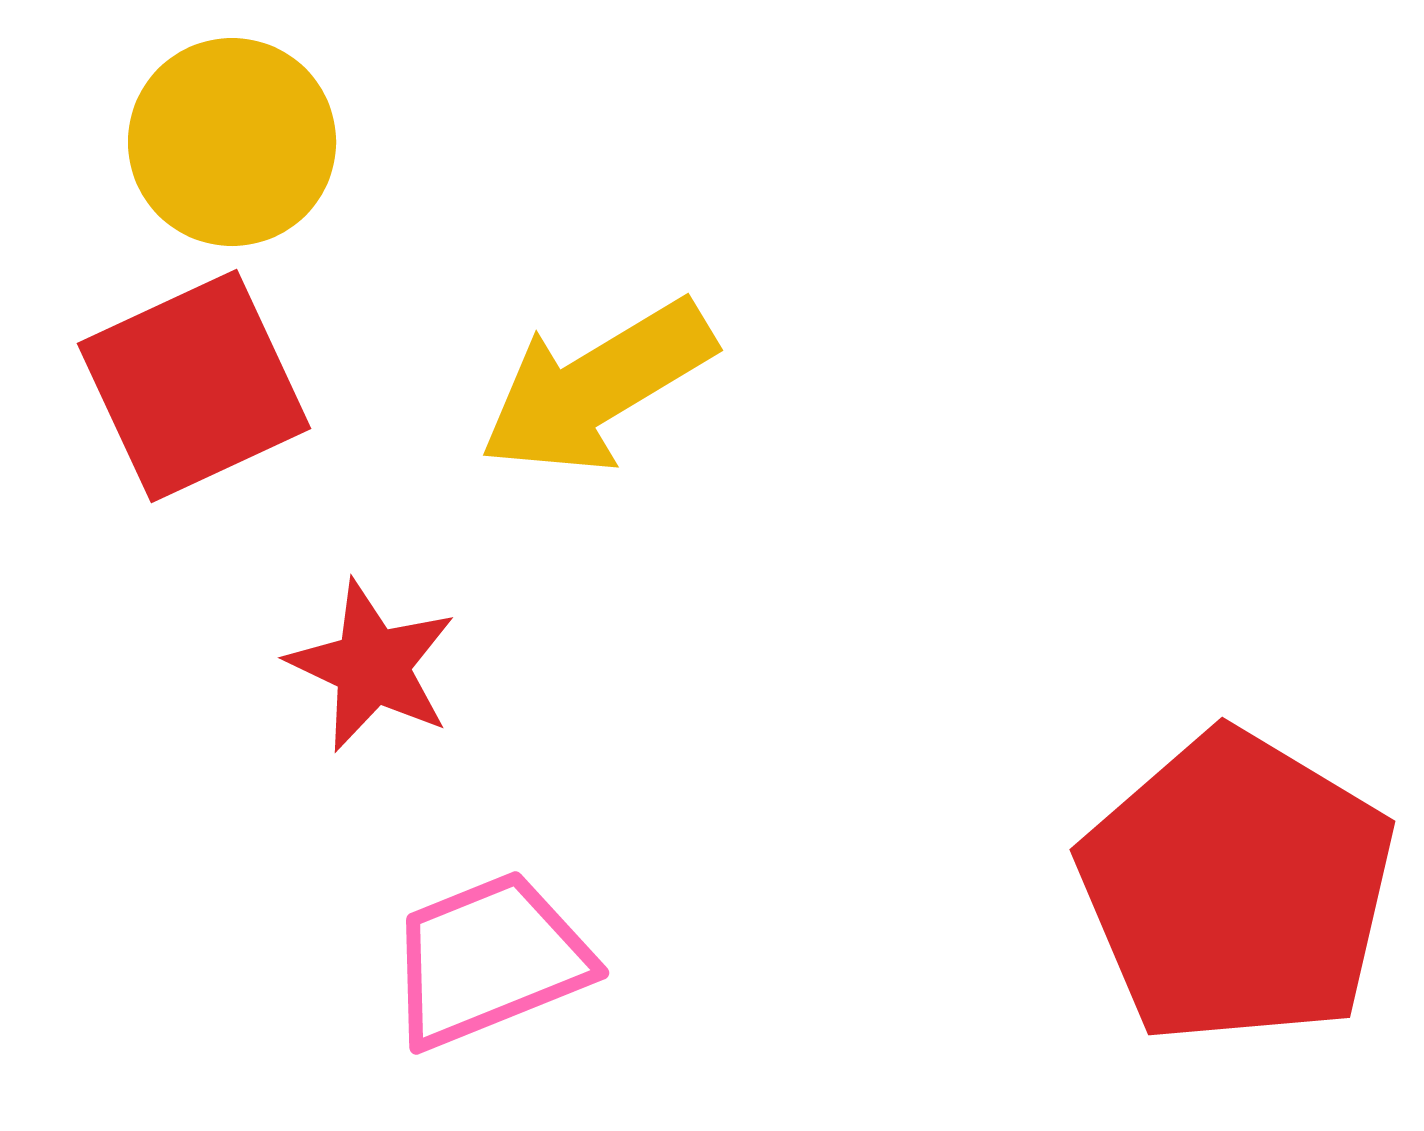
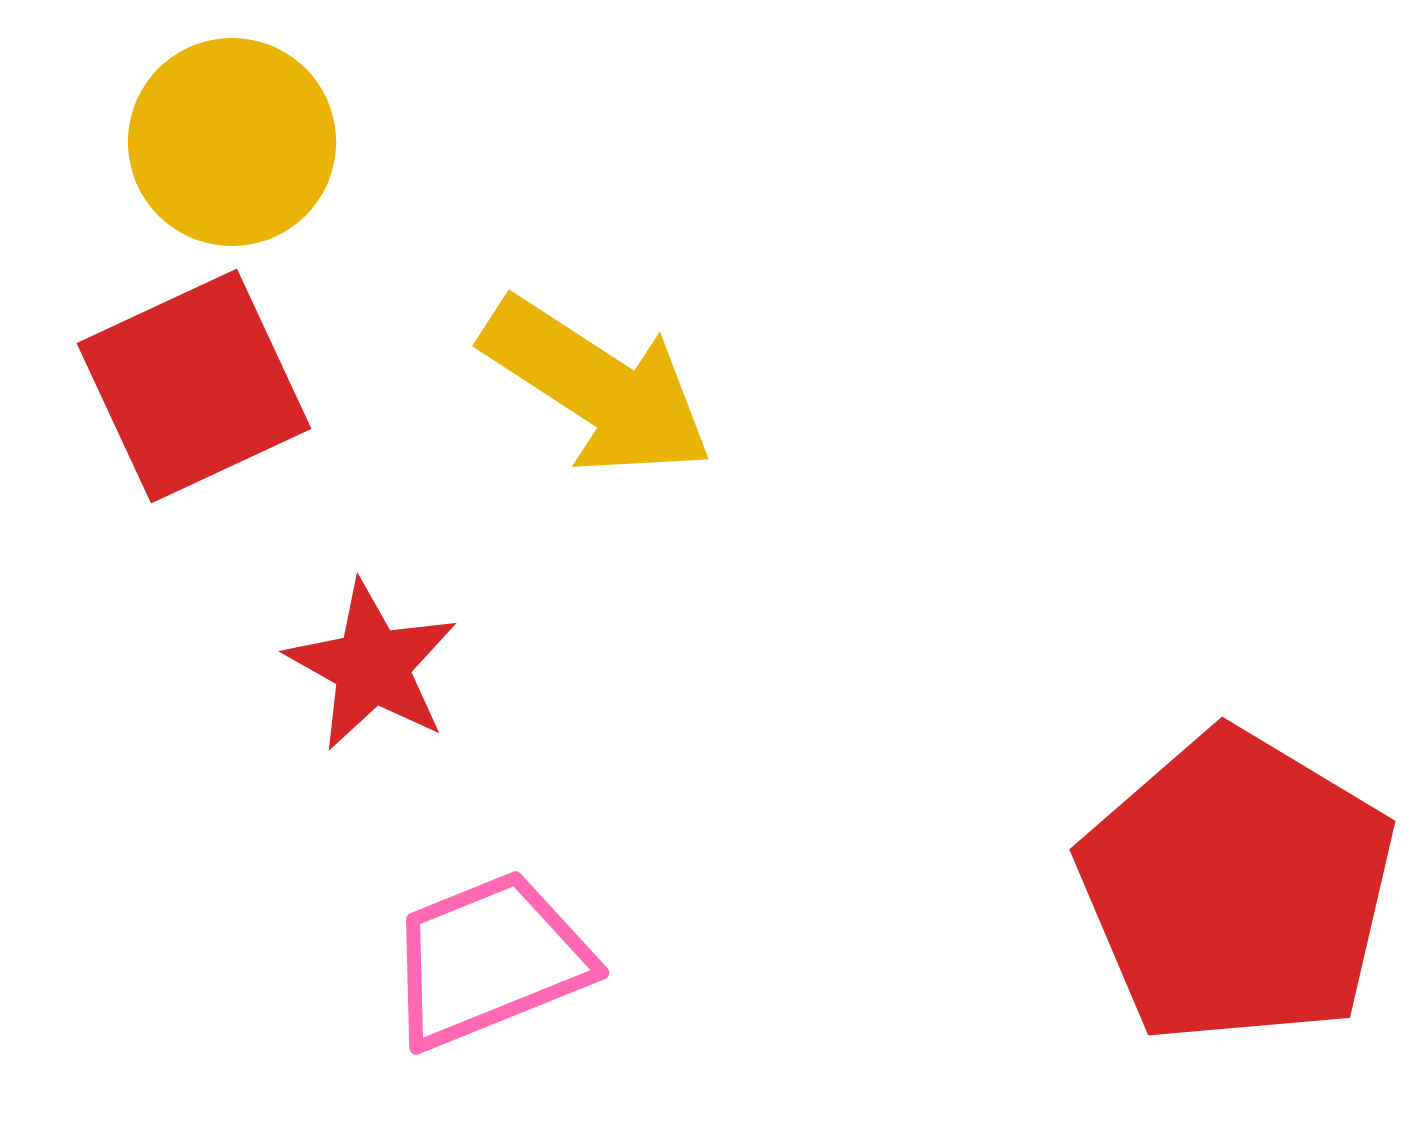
yellow arrow: rotated 116 degrees counterclockwise
red star: rotated 4 degrees clockwise
